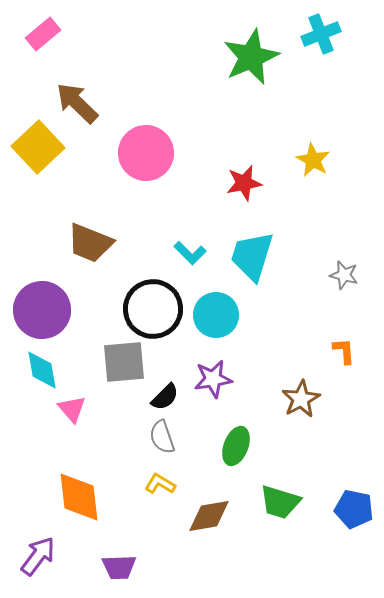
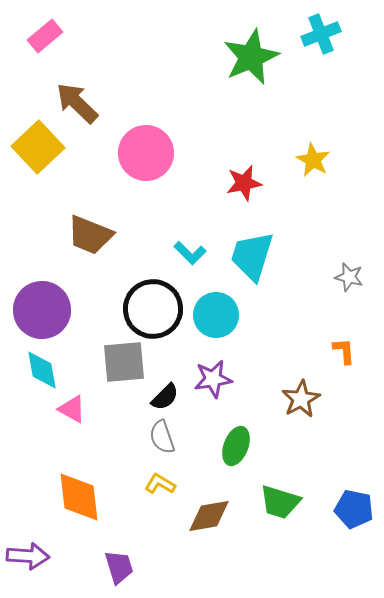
pink rectangle: moved 2 px right, 2 px down
brown trapezoid: moved 8 px up
gray star: moved 5 px right, 2 px down
pink triangle: rotated 20 degrees counterclockwise
purple arrow: moved 10 px left; rotated 57 degrees clockwise
purple trapezoid: rotated 105 degrees counterclockwise
